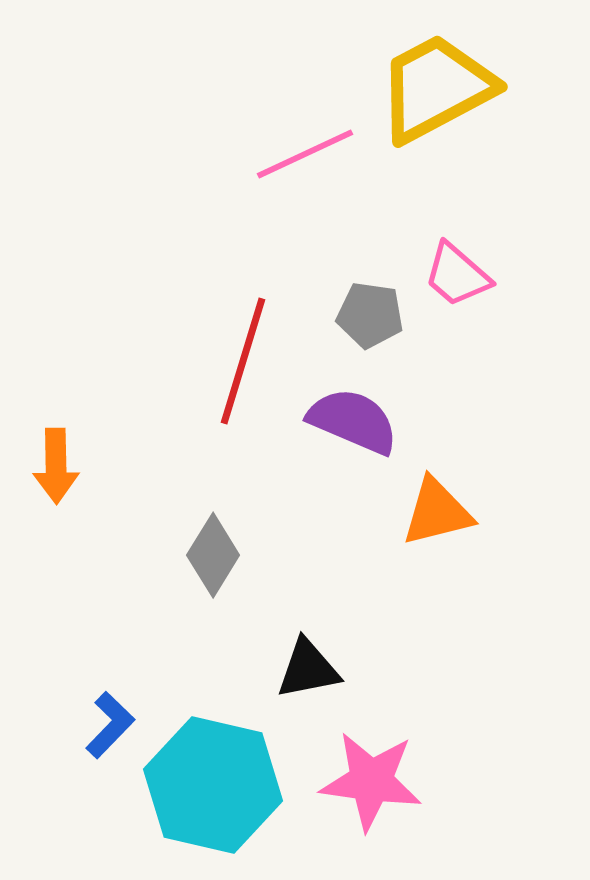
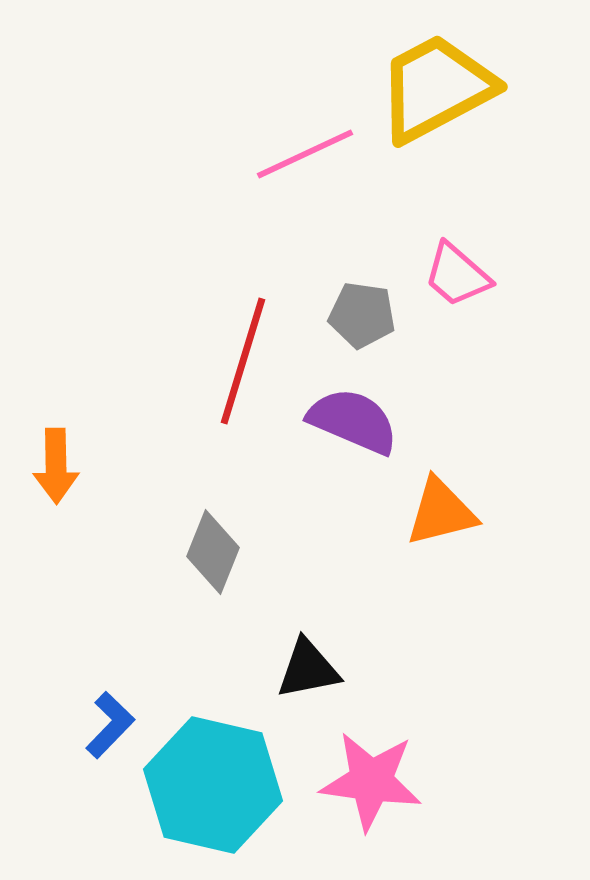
gray pentagon: moved 8 px left
orange triangle: moved 4 px right
gray diamond: moved 3 px up; rotated 10 degrees counterclockwise
